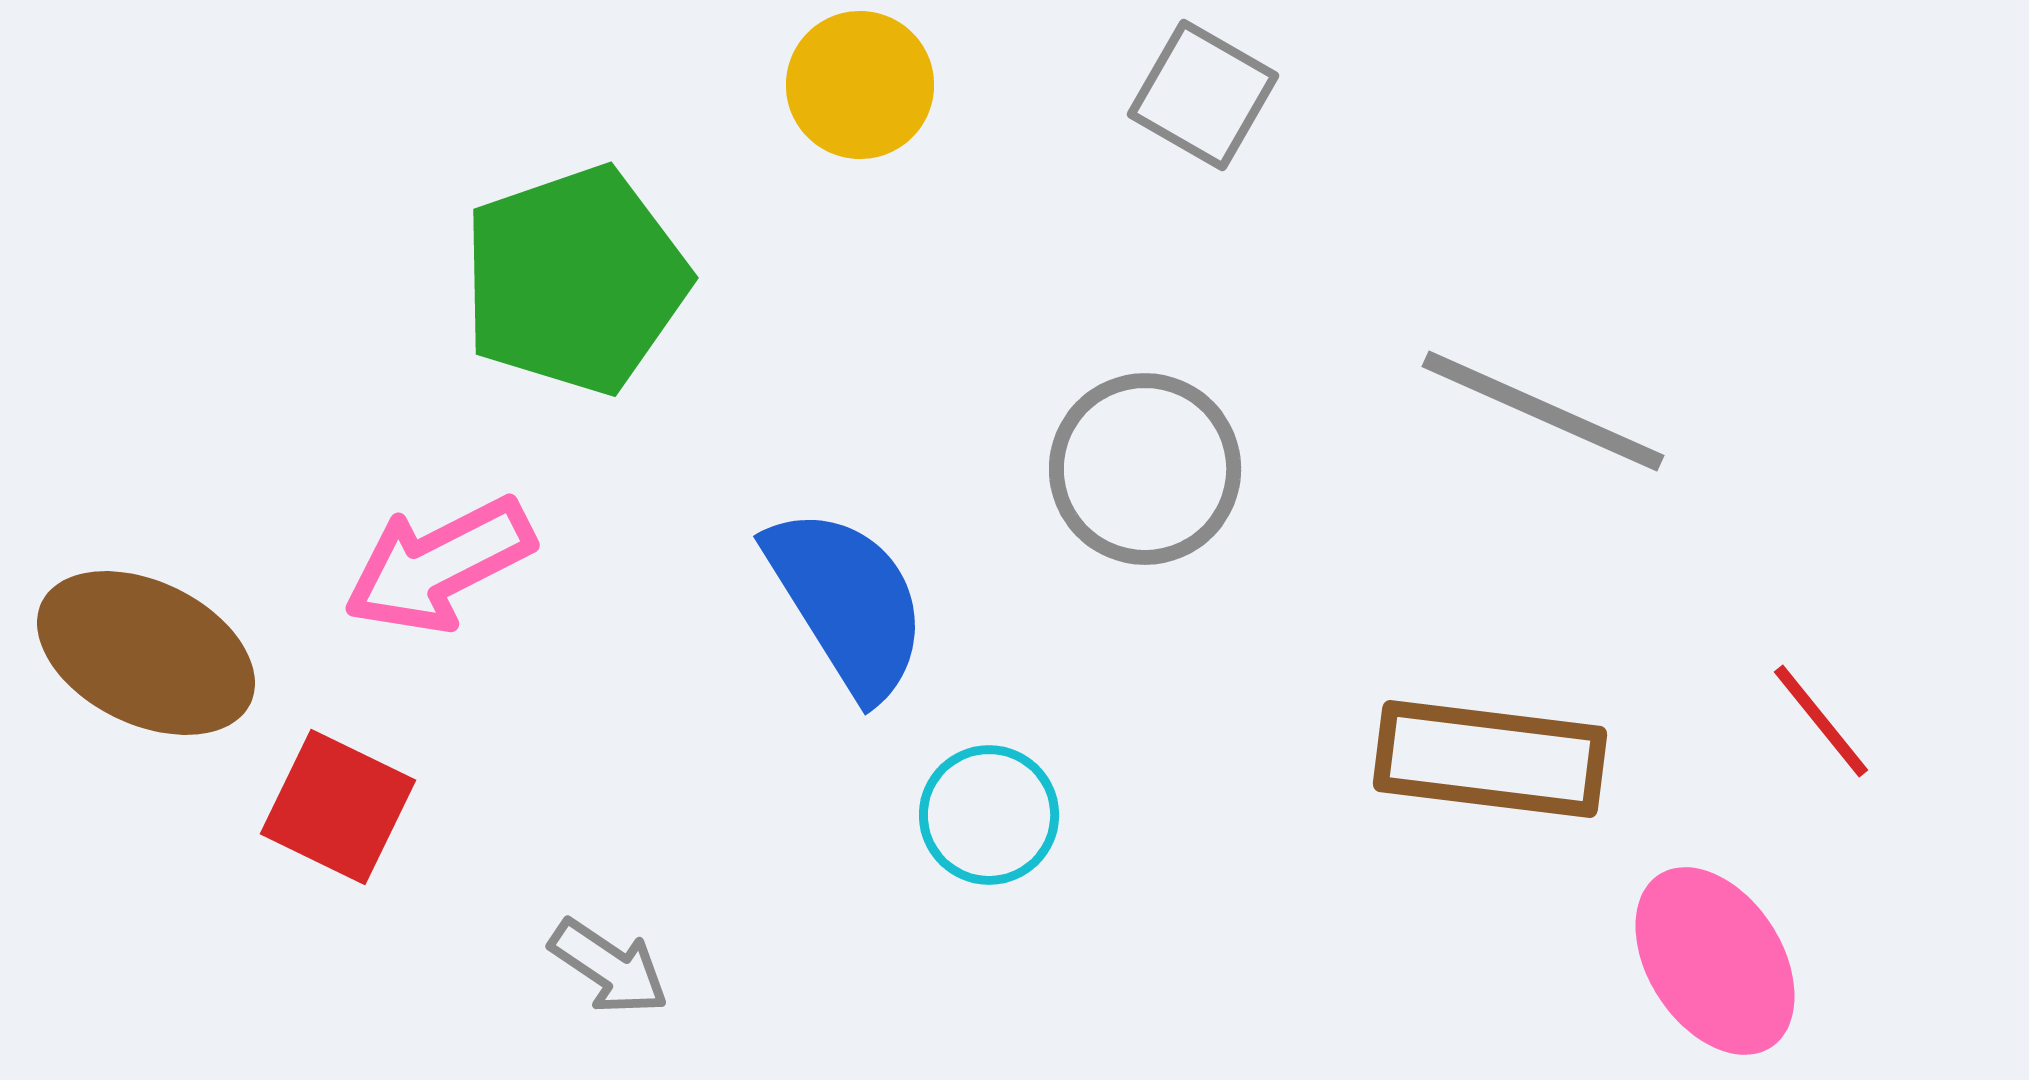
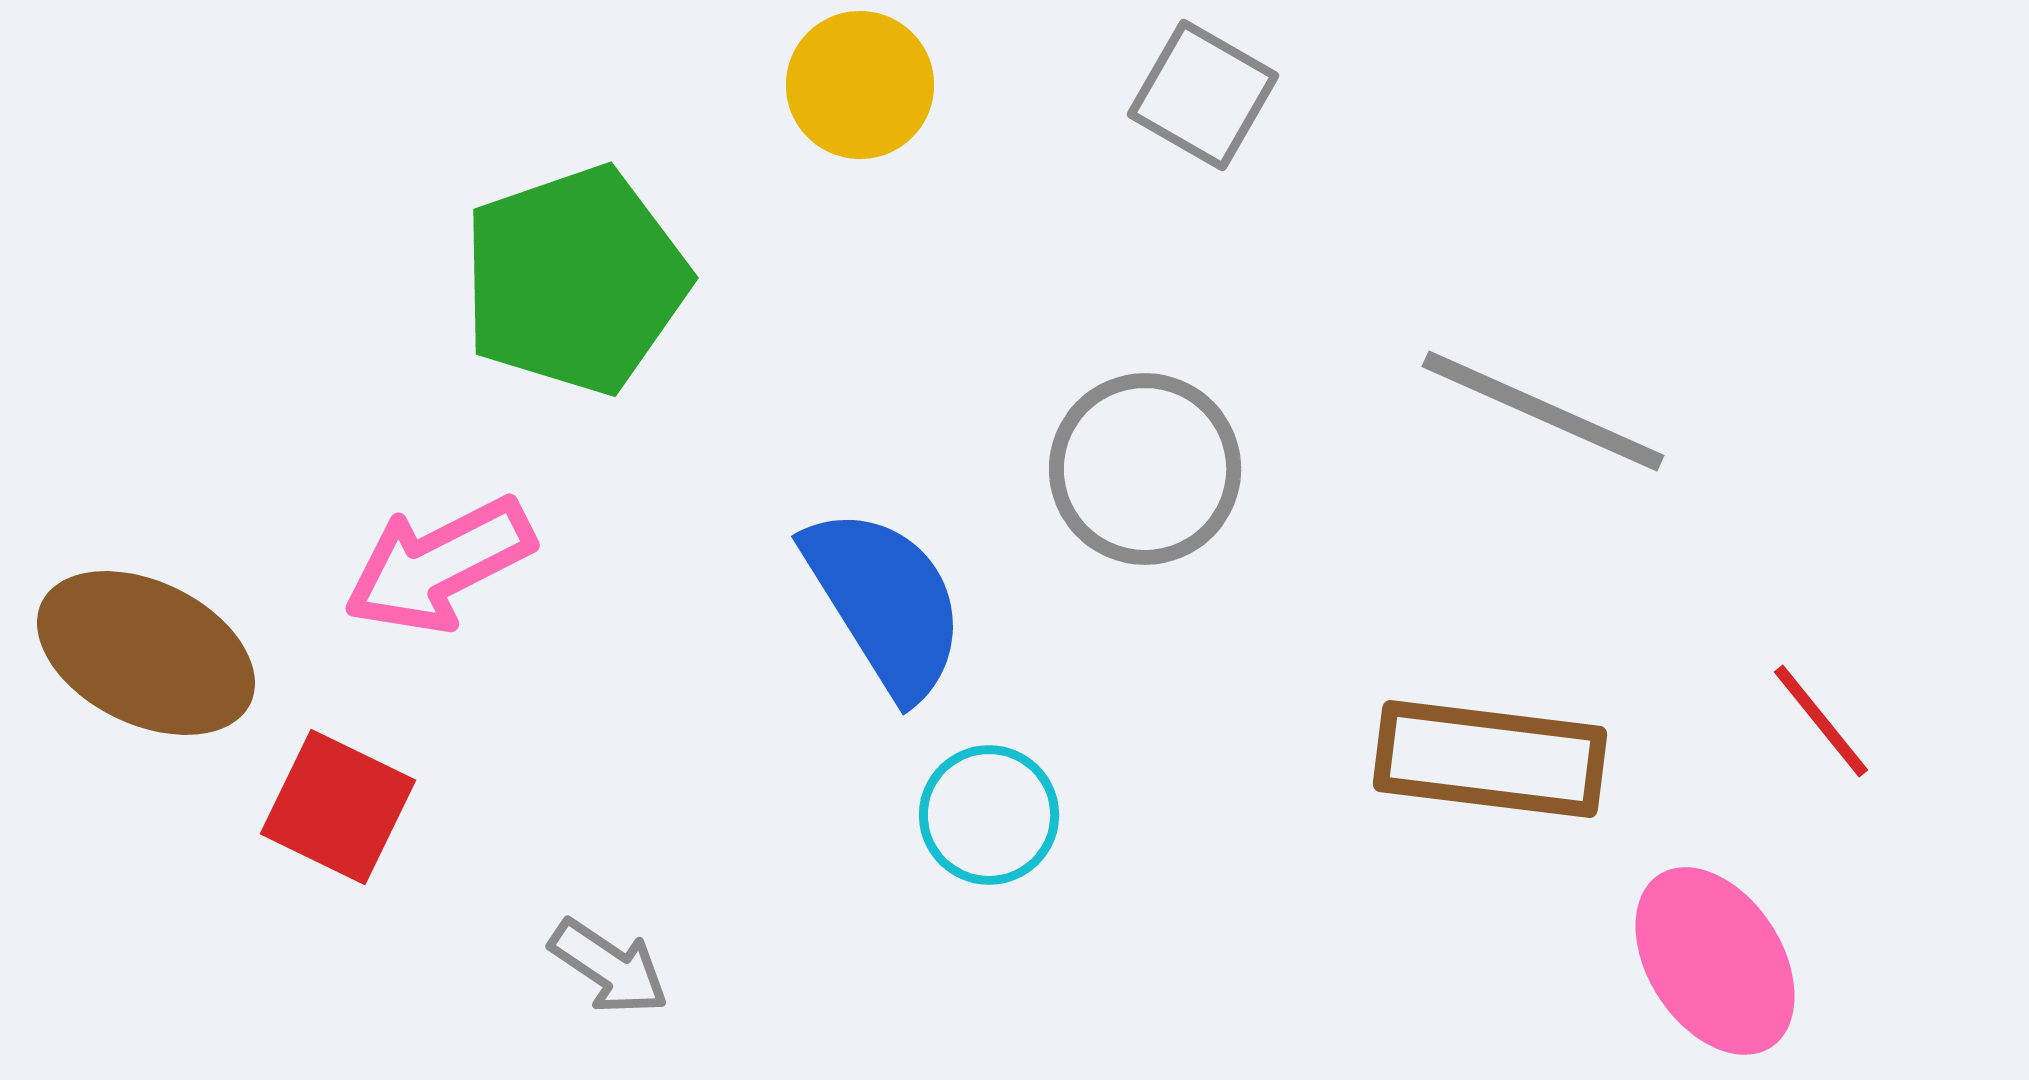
blue semicircle: moved 38 px right
